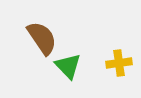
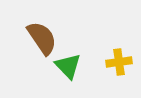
yellow cross: moved 1 px up
